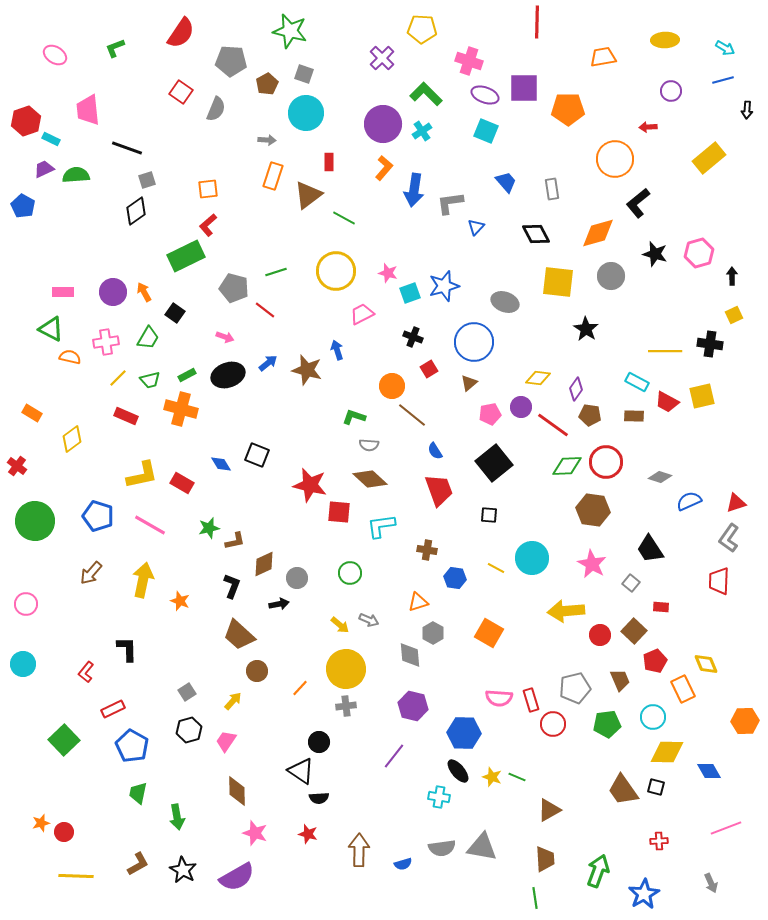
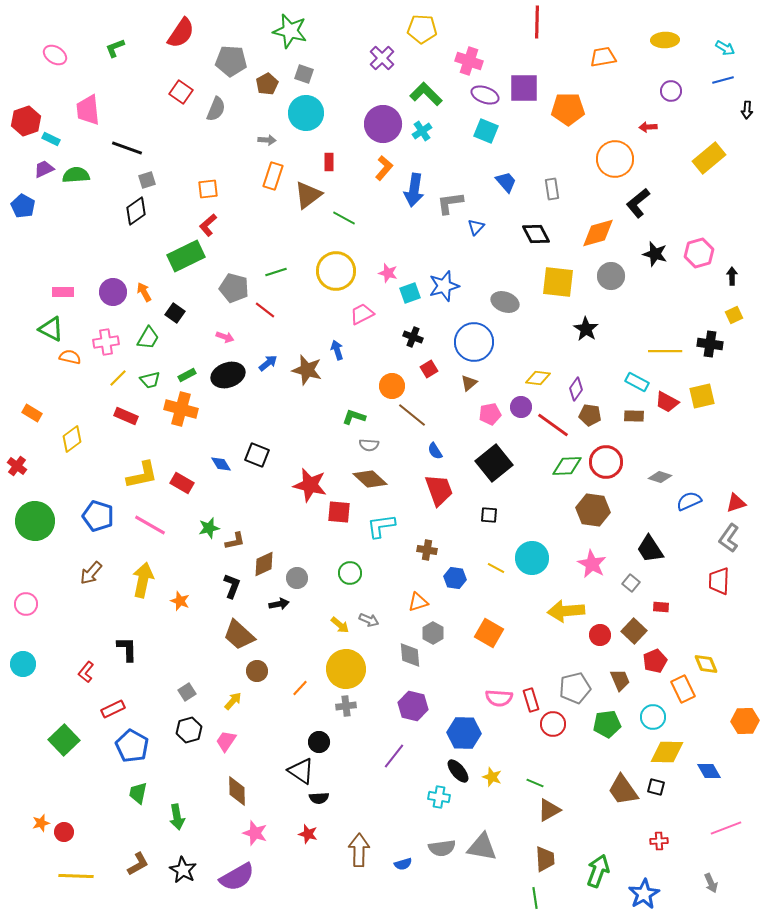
green line at (517, 777): moved 18 px right, 6 px down
